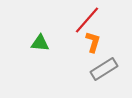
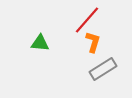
gray rectangle: moved 1 px left
